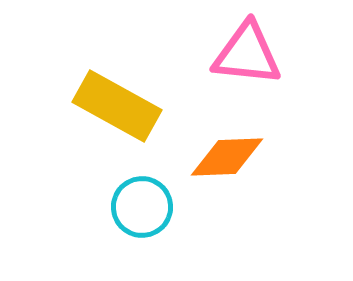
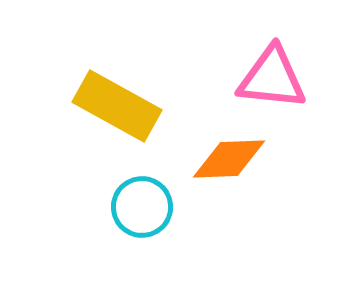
pink triangle: moved 25 px right, 24 px down
orange diamond: moved 2 px right, 2 px down
